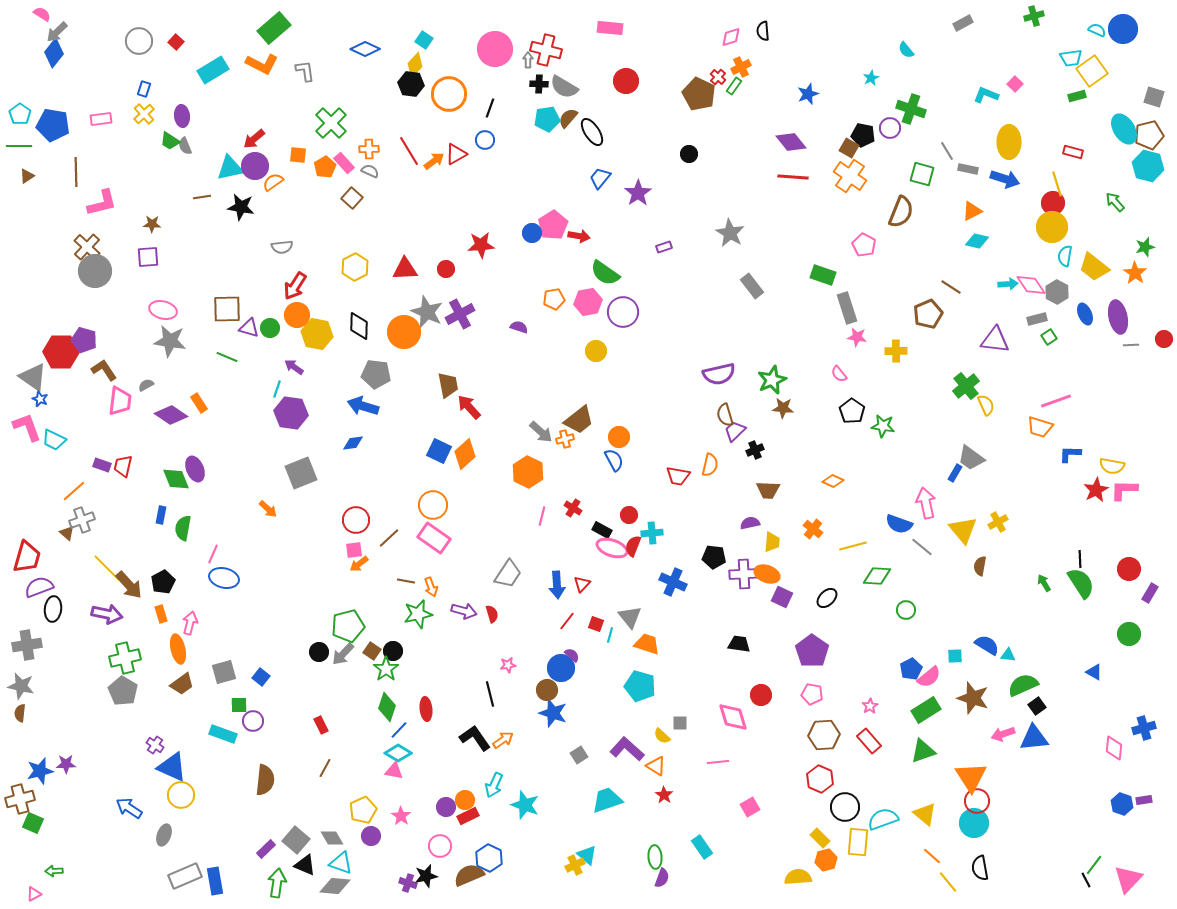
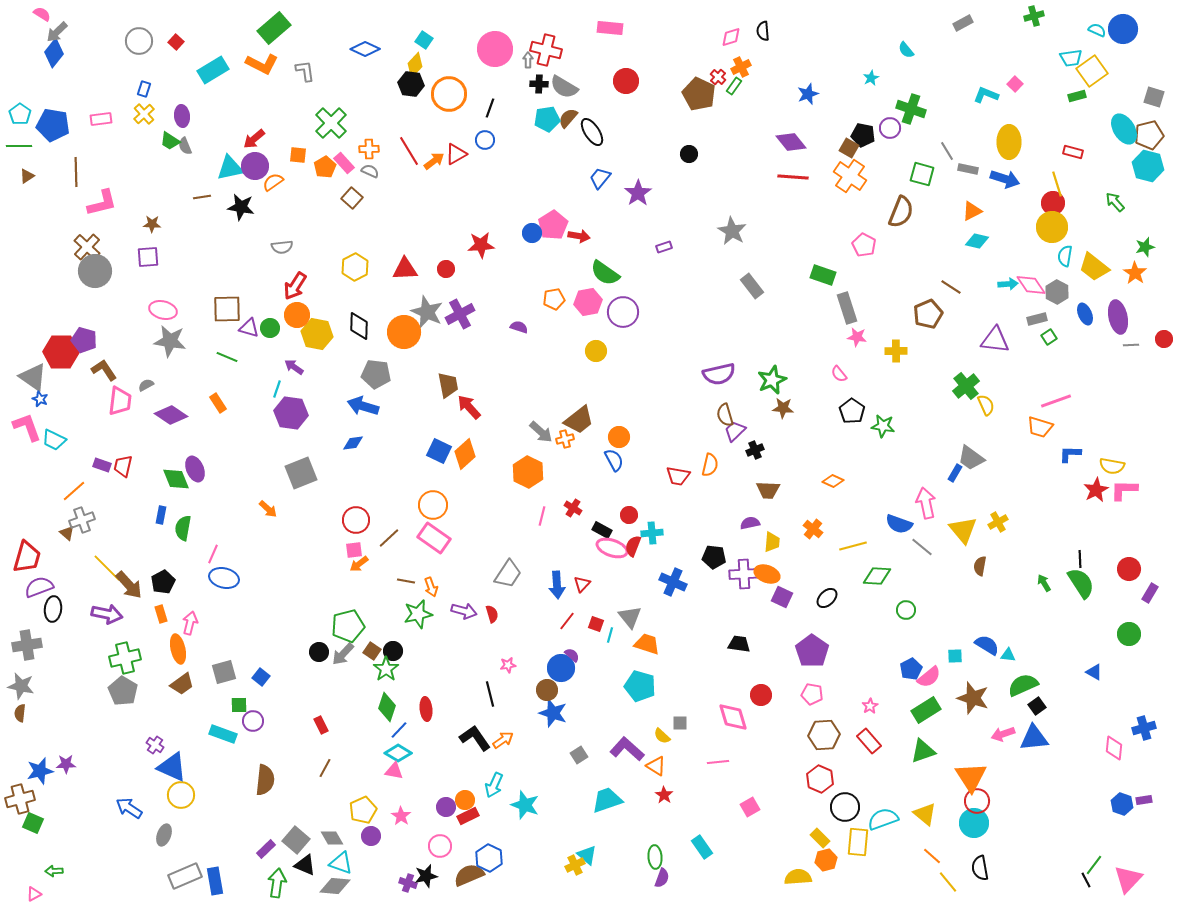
gray star at (730, 233): moved 2 px right, 2 px up
orange rectangle at (199, 403): moved 19 px right
